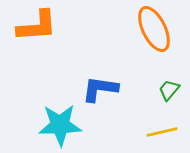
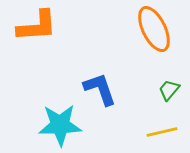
blue L-shape: rotated 63 degrees clockwise
